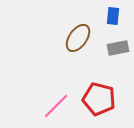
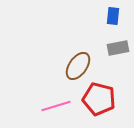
brown ellipse: moved 28 px down
pink line: rotated 28 degrees clockwise
